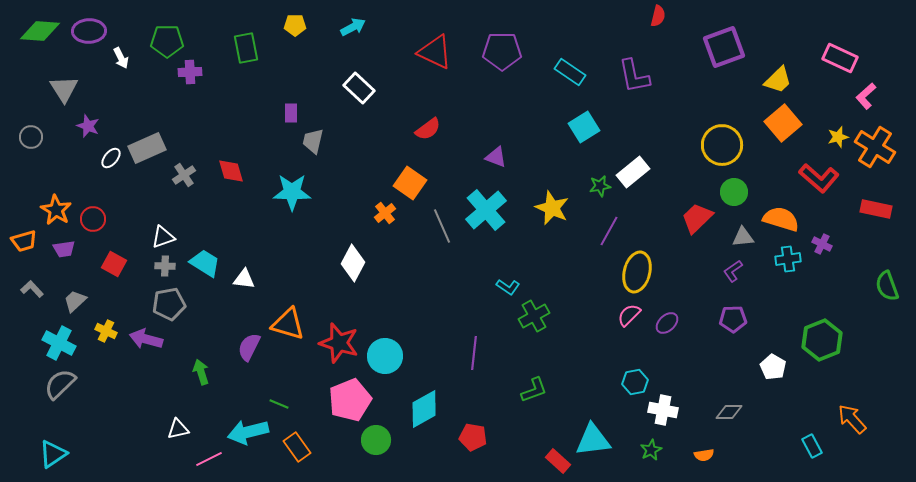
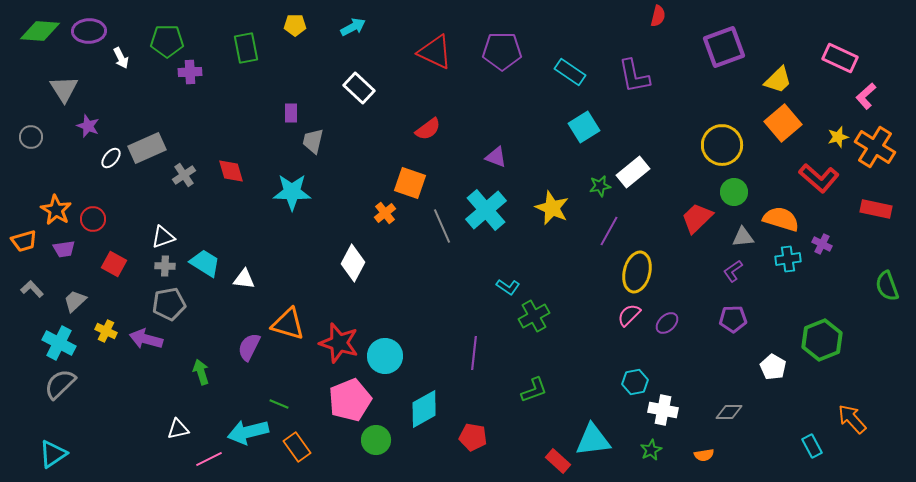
orange square at (410, 183): rotated 16 degrees counterclockwise
